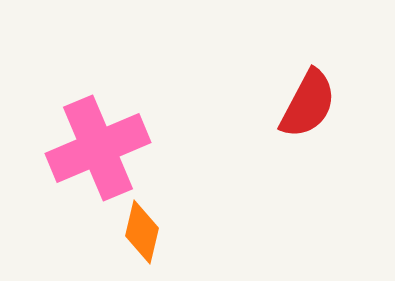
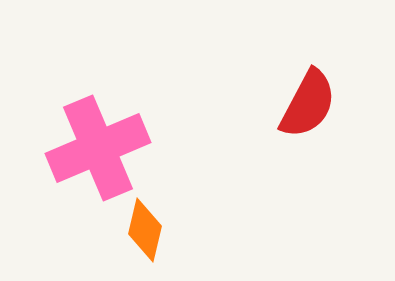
orange diamond: moved 3 px right, 2 px up
